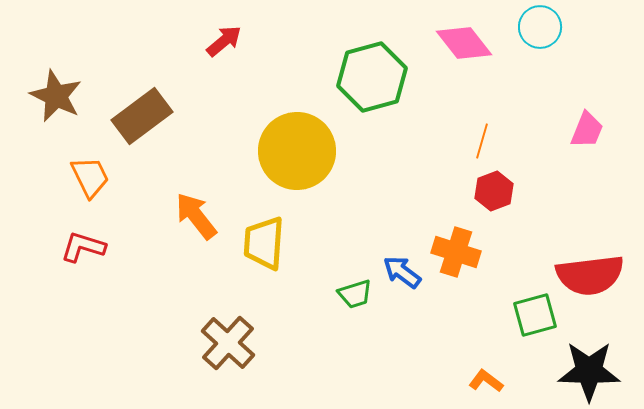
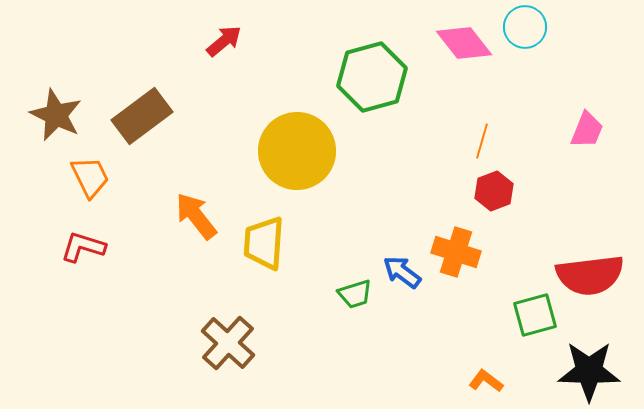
cyan circle: moved 15 px left
brown star: moved 19 px down
